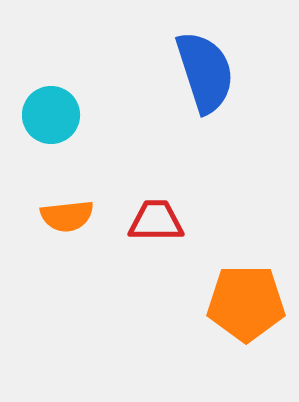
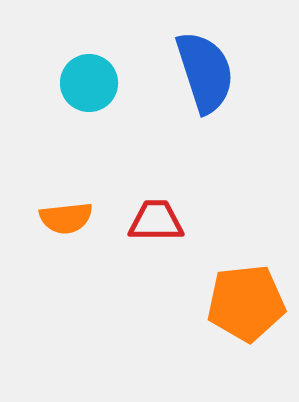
cyan circle: moved 38 px right, 32 px up
orange semicircle: moved 1 px left, 2 px down
orange pentagon: rotated 6 degrees counterclockwise
